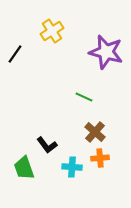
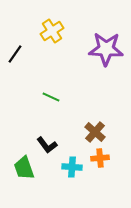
purple star: moved 3 px up; rotated 12 degrees counterclockwise
green line: moved 33 px left
